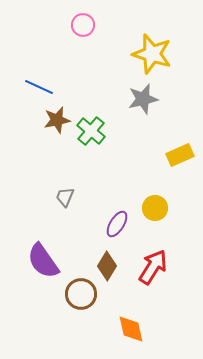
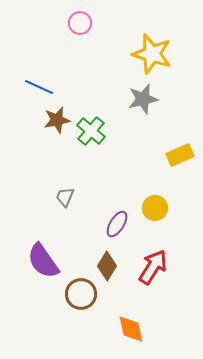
pink circle: moved 3 px left, 2 px up
